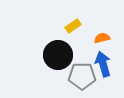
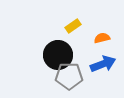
blue arrow: rotated 85 degrees clockwise
gray pentagon: moved 13 px left
